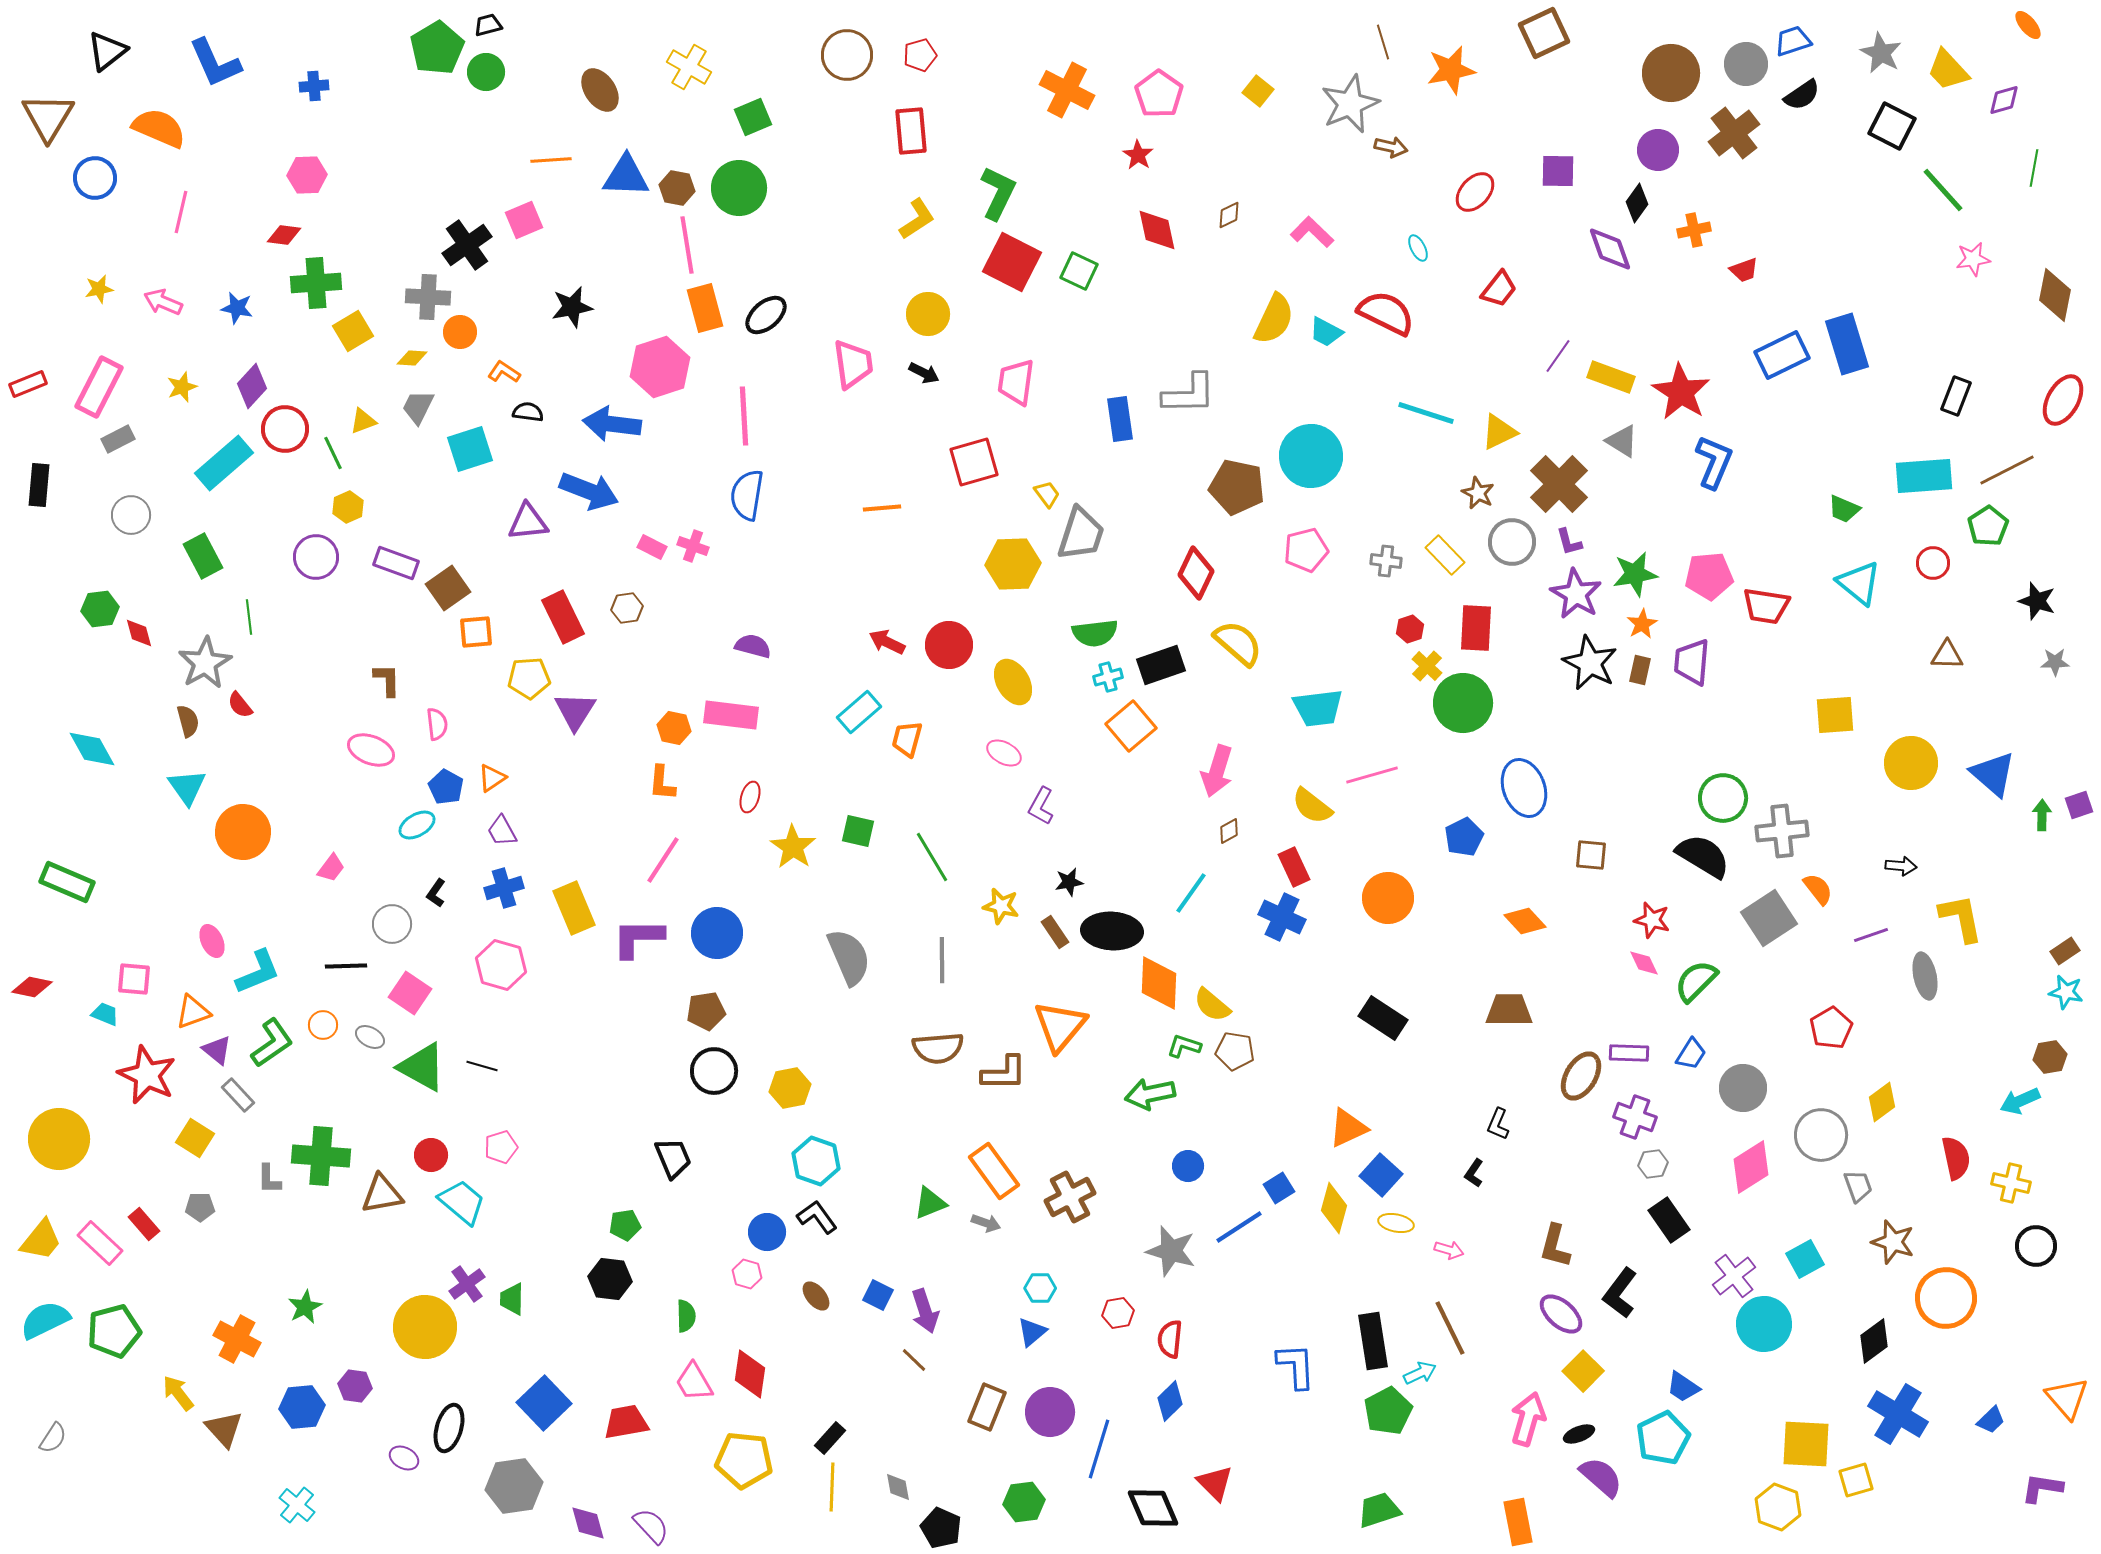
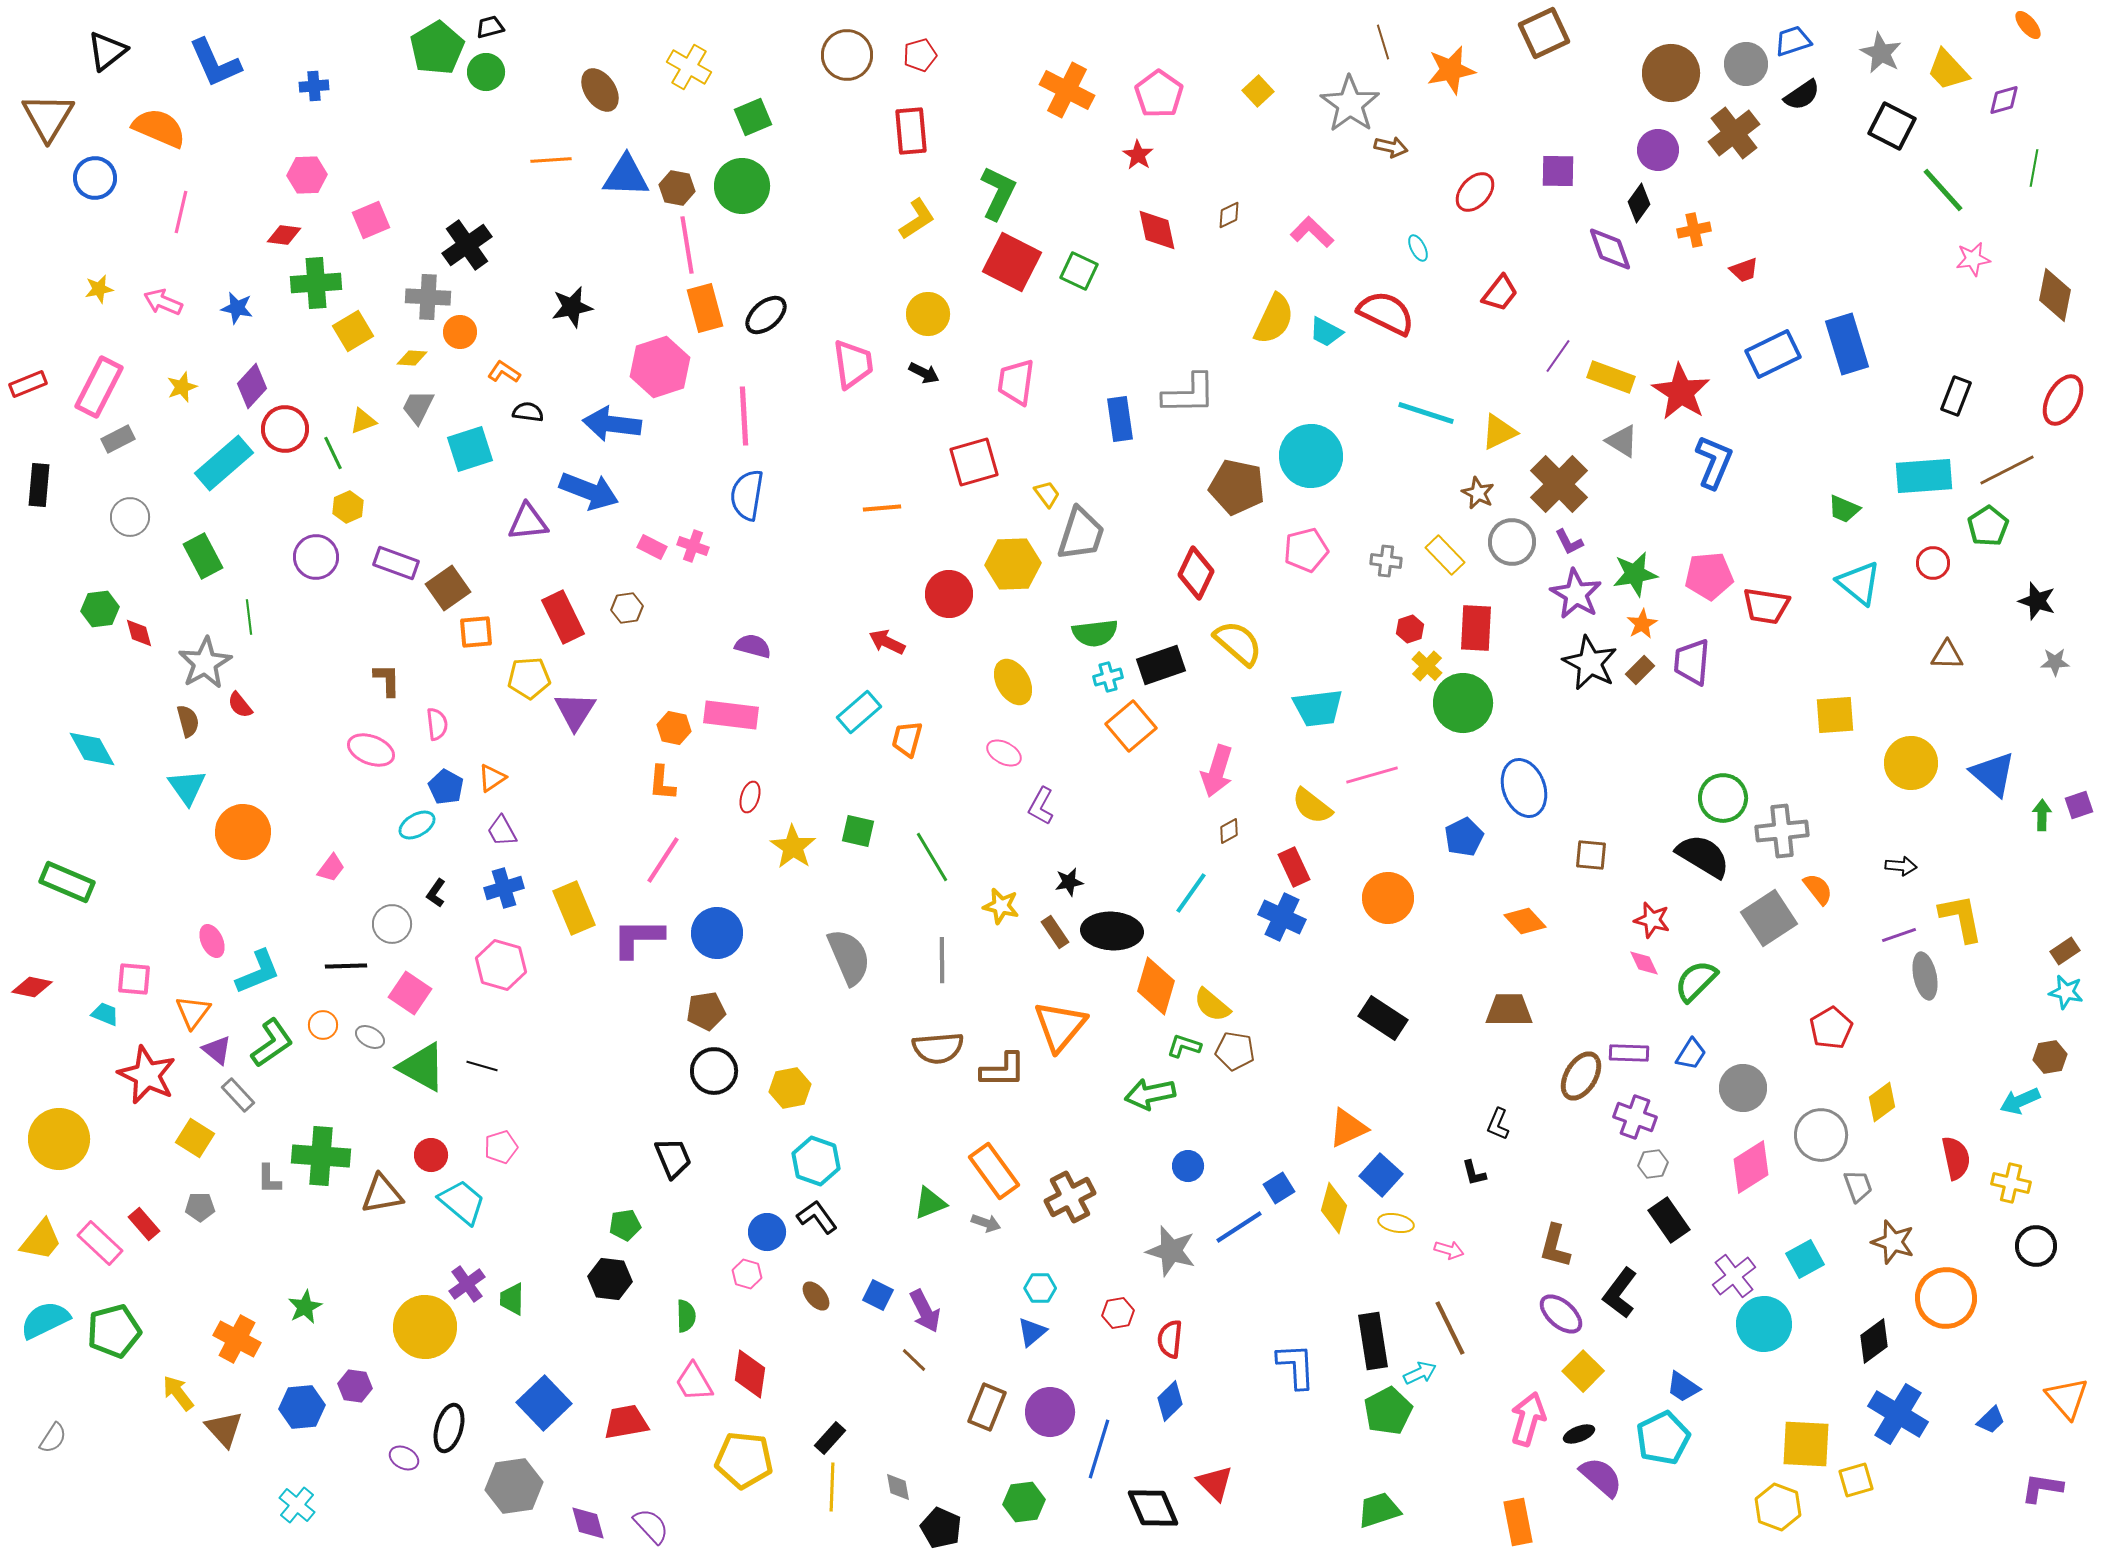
black trapezoid at (488, 25): moved 2 px right, 2 px down
yellow square at (1258, 91): rotated 8 degrees clockwise
gray star at (1350, 104): rotated 14 degrees counterclockwise
green circle at (739, 188): moved 3 px right, 2 px up
black diamond at (1637, 203): moved 2 px right
pink square at (524, 220): moved 153 px left
red trapezoid at (1499, 289): moved 1 px right, 4 px down
blue rectangle at (1782, 355): moved 9 px left, 1 px up
gray circle at (131, 515): moved 1 px left, 2 px down
purple L-shape at (1569, 542): rotated 12 degrees counterclockwise
red circle at (949, 645): moved 51 px up
brown rectangle at (1640, 670): rotated 32 degrees clockwise
purple line at (1871, 935): moved 28 px right
orange diamond at (1159, 983): moved 3 px left, 3 px down; rotated 14 degrees clockwise
orange triangle at (193, 1012): rotated 33 degrees counterclockwise
brown L-shape at (1004, 1073): moved 1 px left, 3 px up
black L-shape at (1474, 1173): rotated 48 degrees counterclockwise
purple arrow at (925, 1311): rotated 9 degrees counterclockwise
